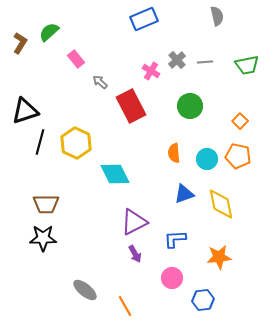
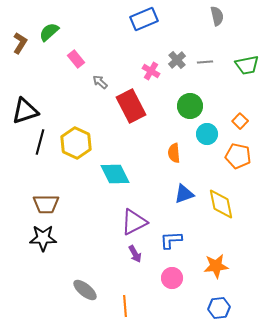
cyan circle: moved 25 px up
blue L-shape: moved 4 px left, 1 px down
orange star: moved 3 px left, 9 px down
blue hexagon: moved 16 px right, 8 px down
orange line: rotated 25 degrees clockwise
